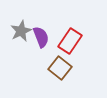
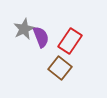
gray star: moved 3 px right, 2 px up
